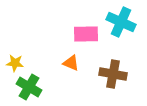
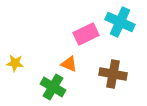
cyan cross: moved 1 px left
pink rectangle: rotated 25 degrees counterclockwise
orange triangle: moved 2 px left, 1 px down
green cross: moved 24 px right
